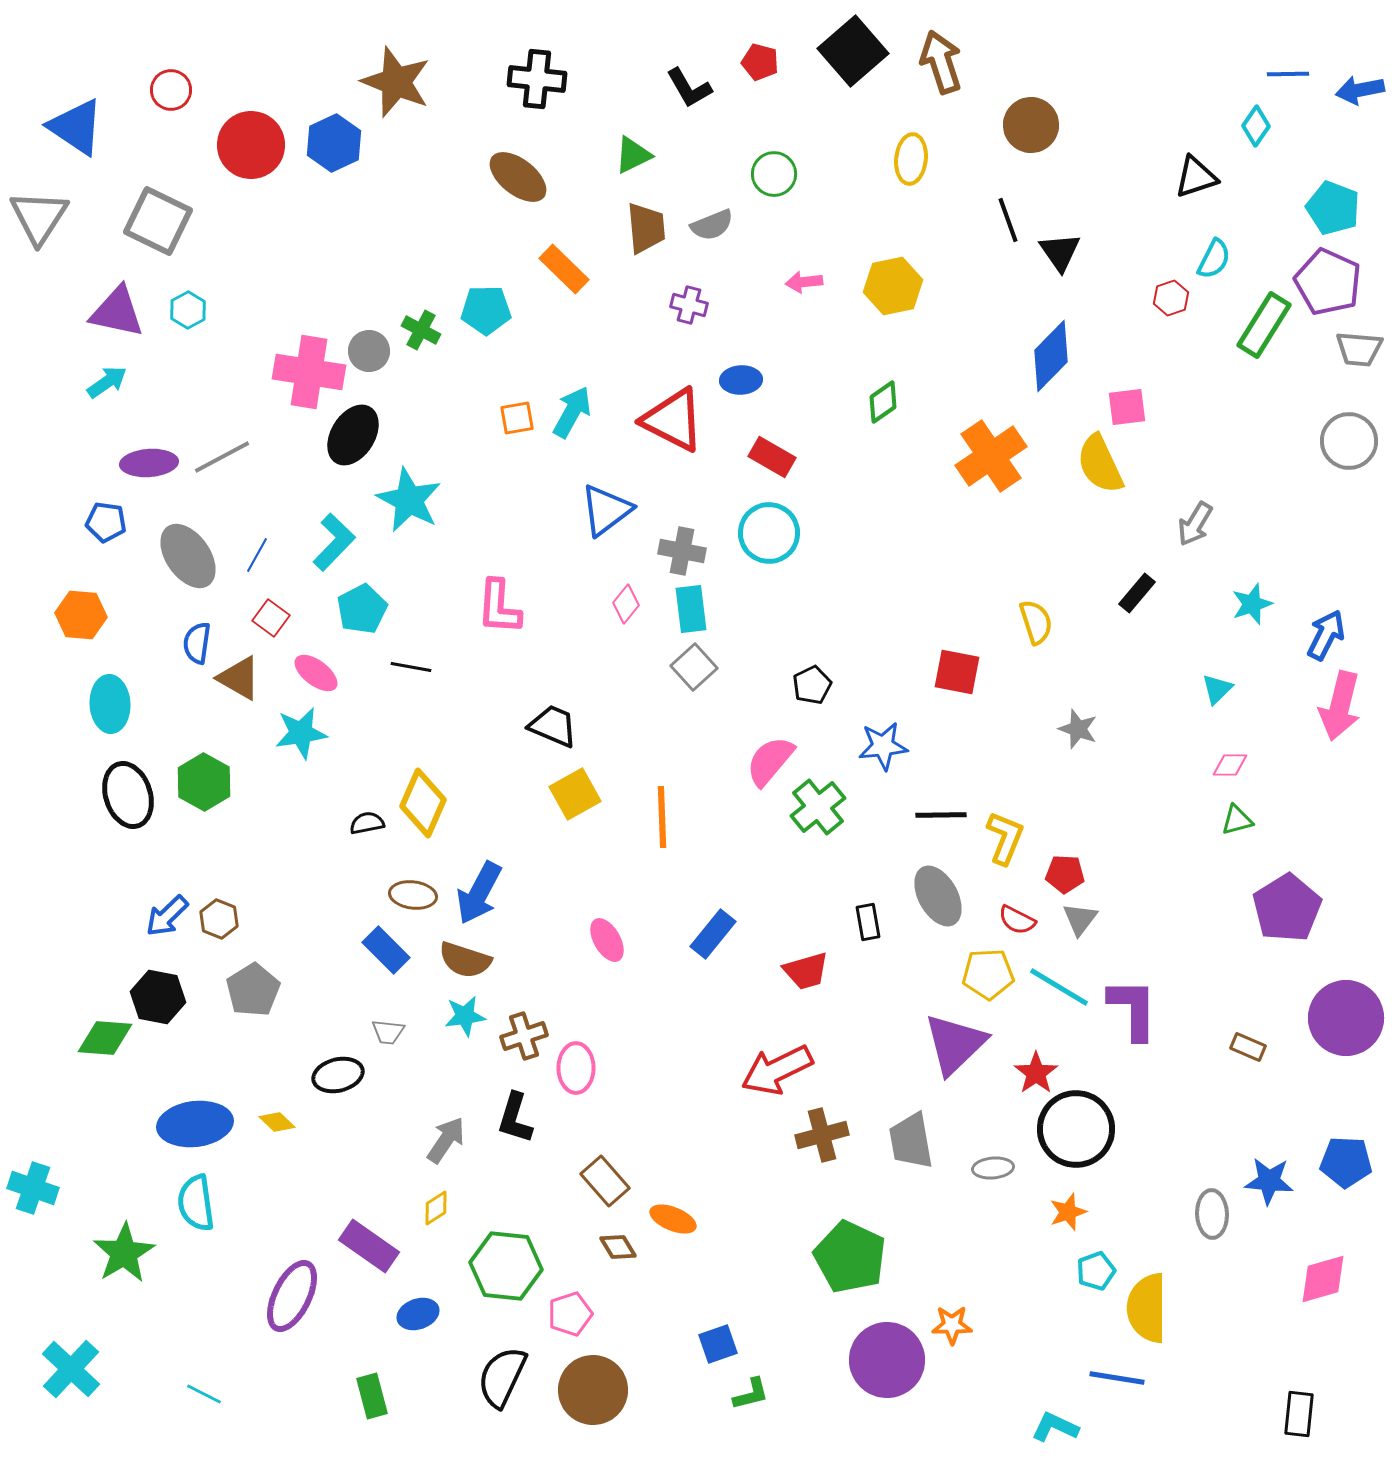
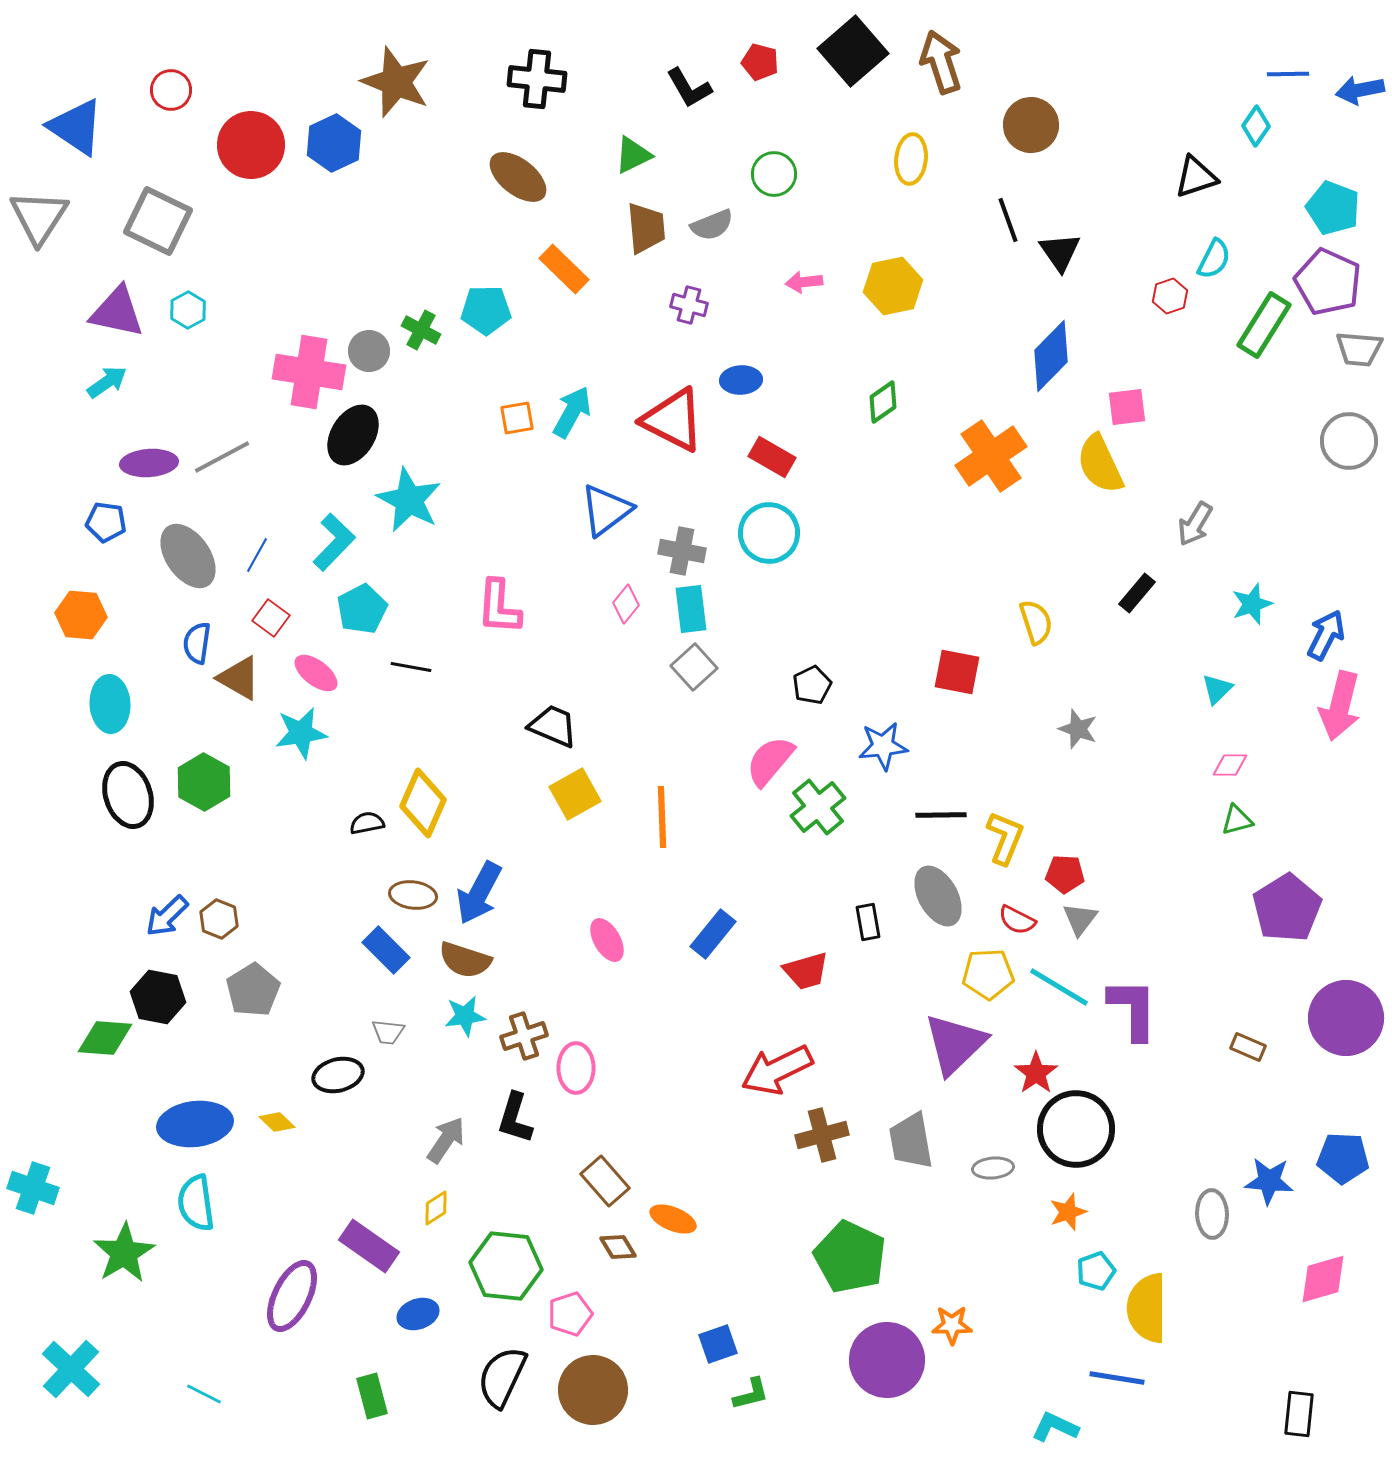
red hexagon at (1171, 298): moved 1 px left, 2 px up
blue pentagon at (1346, 1162): moved 3 px left, 4 px up
